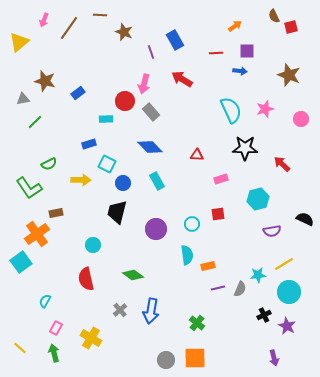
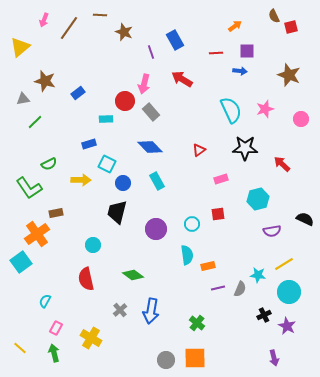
yellow triangle at (19, 42): moved 1 px right, 5 px down
red triangle at (197, 155): moved 2 px right, 5 px up; rotated 40 degrees counterclockwise
cyan star at (258, 275): rotated 14 degrees clockwise
